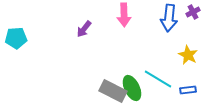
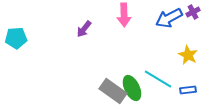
blue arrow: rotated 56 degrees clockwise
gray rectangle: rotated 8 degrees clockwise
